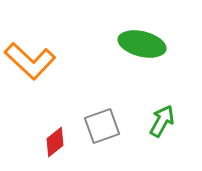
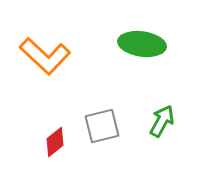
green ellipse: rotated 6 degrees counterclockwise
orange L-shape: moved 15 px right, 5 px up
gray square: rotated 6 degrees clockwise
